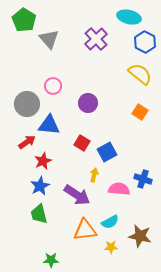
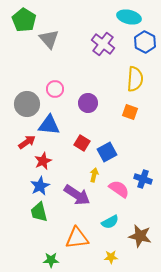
purple cross: moved 7 px right, 5 px down; rotated 10 degrees counterclockwise
yellow semicircle: moved 5 px left, 5 px down; rotated 55 degrees clockwise
pink circle: moved 2 px right, 3 px down
orange square: moved 10 px left; rotated 14 degrees counterclockwise
pink semicircle: rotated 30 degrees clockwise
green trapezoid: moved 2 px up
orange triangle: moved 8 px left, 8 px down
yellow star: moved 10 px down
